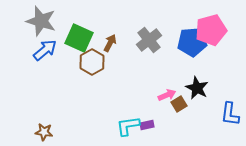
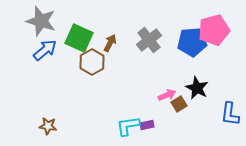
pink pentagon: moved 3 px right
brown star: moved 4 px right, 6 px up
